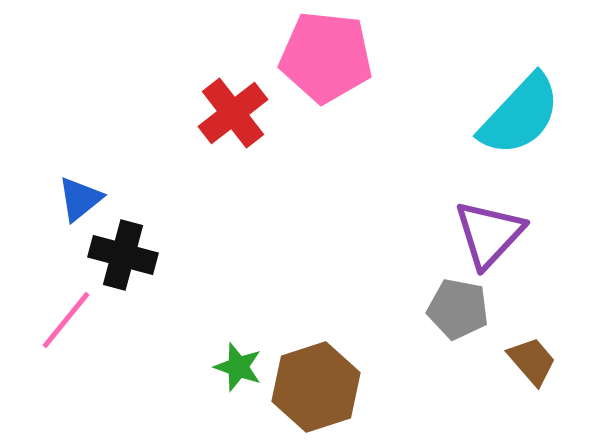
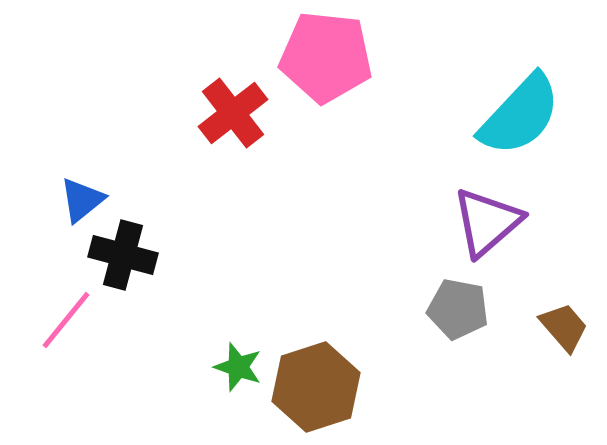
blue triangle: moved 2 px right, 1 px down
purple triangle: moved 2 px left, 12 px up; rotated 6 degrees clockwise
brown trapezoid: moved 32 px right, 34 px up
